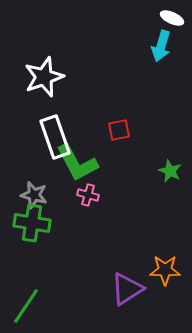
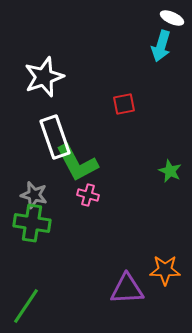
red square: moved 5 px right, 26 px up
purple triangle: rotated 30 degrees clockwise
